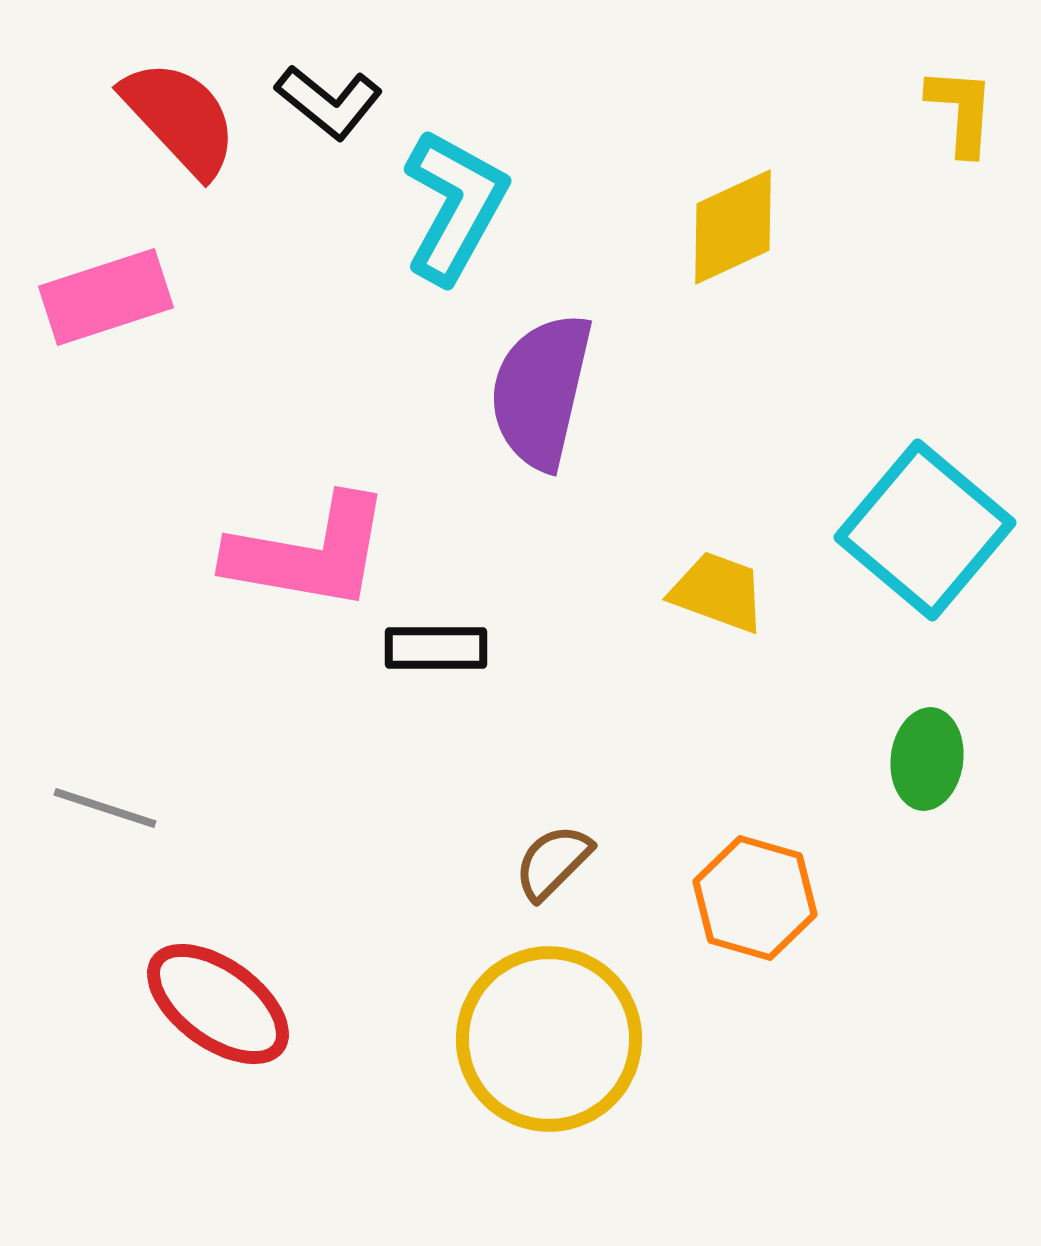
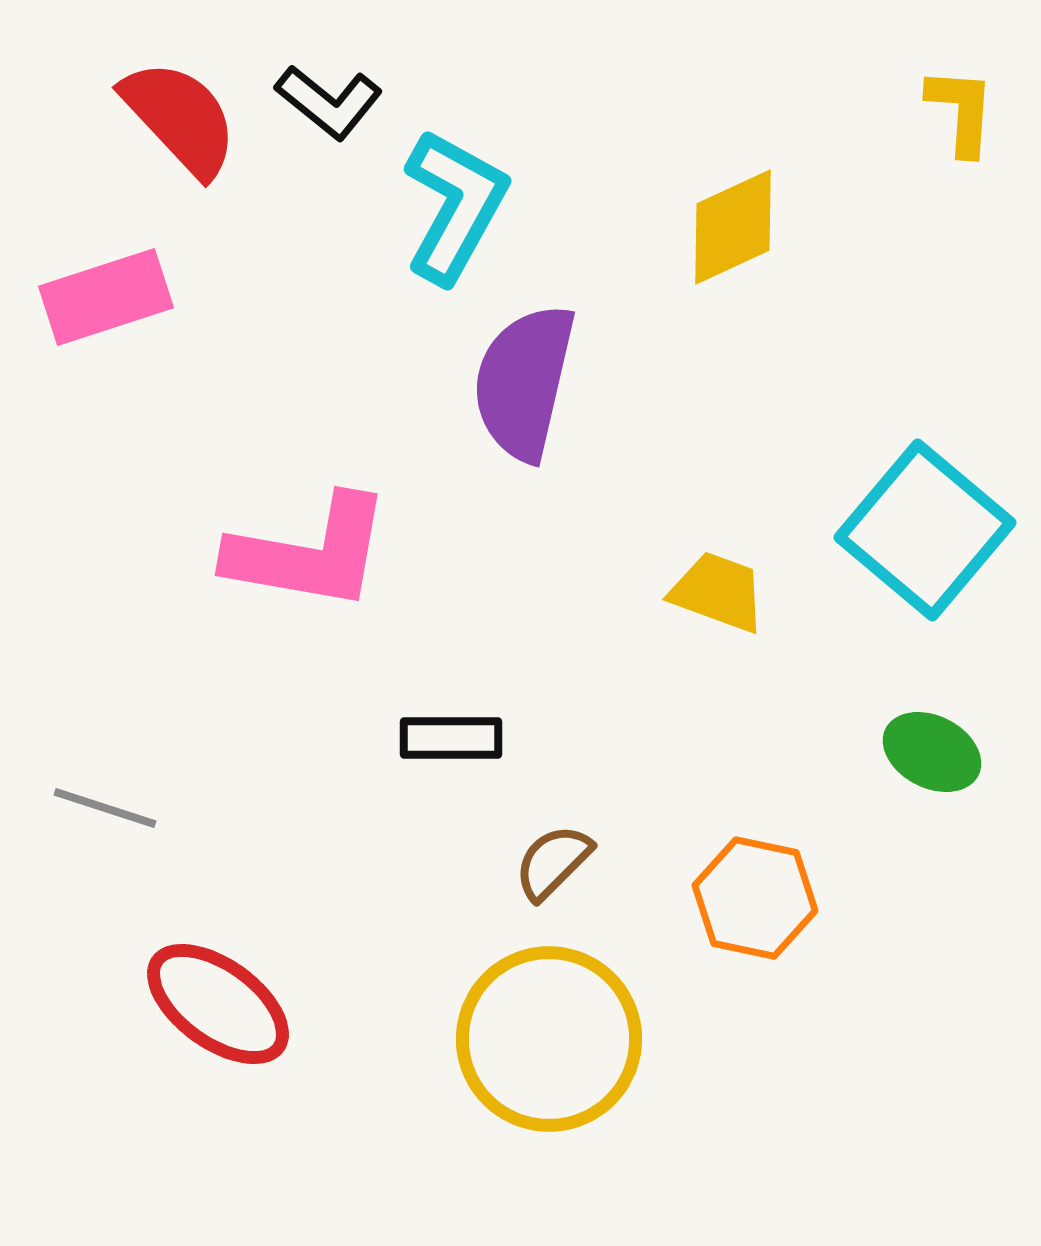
purple semicircle: moved 17 px left, 9 px up
black rectangle: moved 15 px right, 90 px down
green ellipse: moved 5 px right, 7 px up; rotated 70 degrees counterclockwise
orange hexagon: rotated 4 degrees counterclockwise
